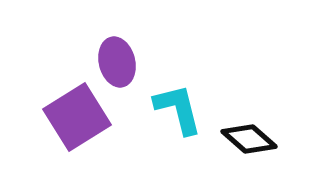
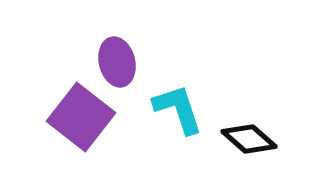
cyan L-shape: rotated 4 degrees counterclockwise
purple square: moved 4 px right; rotated 20 degrees counterclockwise
